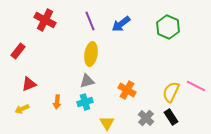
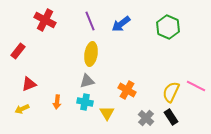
cyan cross: rotated 28 degrees clockwise
yellow triangle: moved 10 px up
